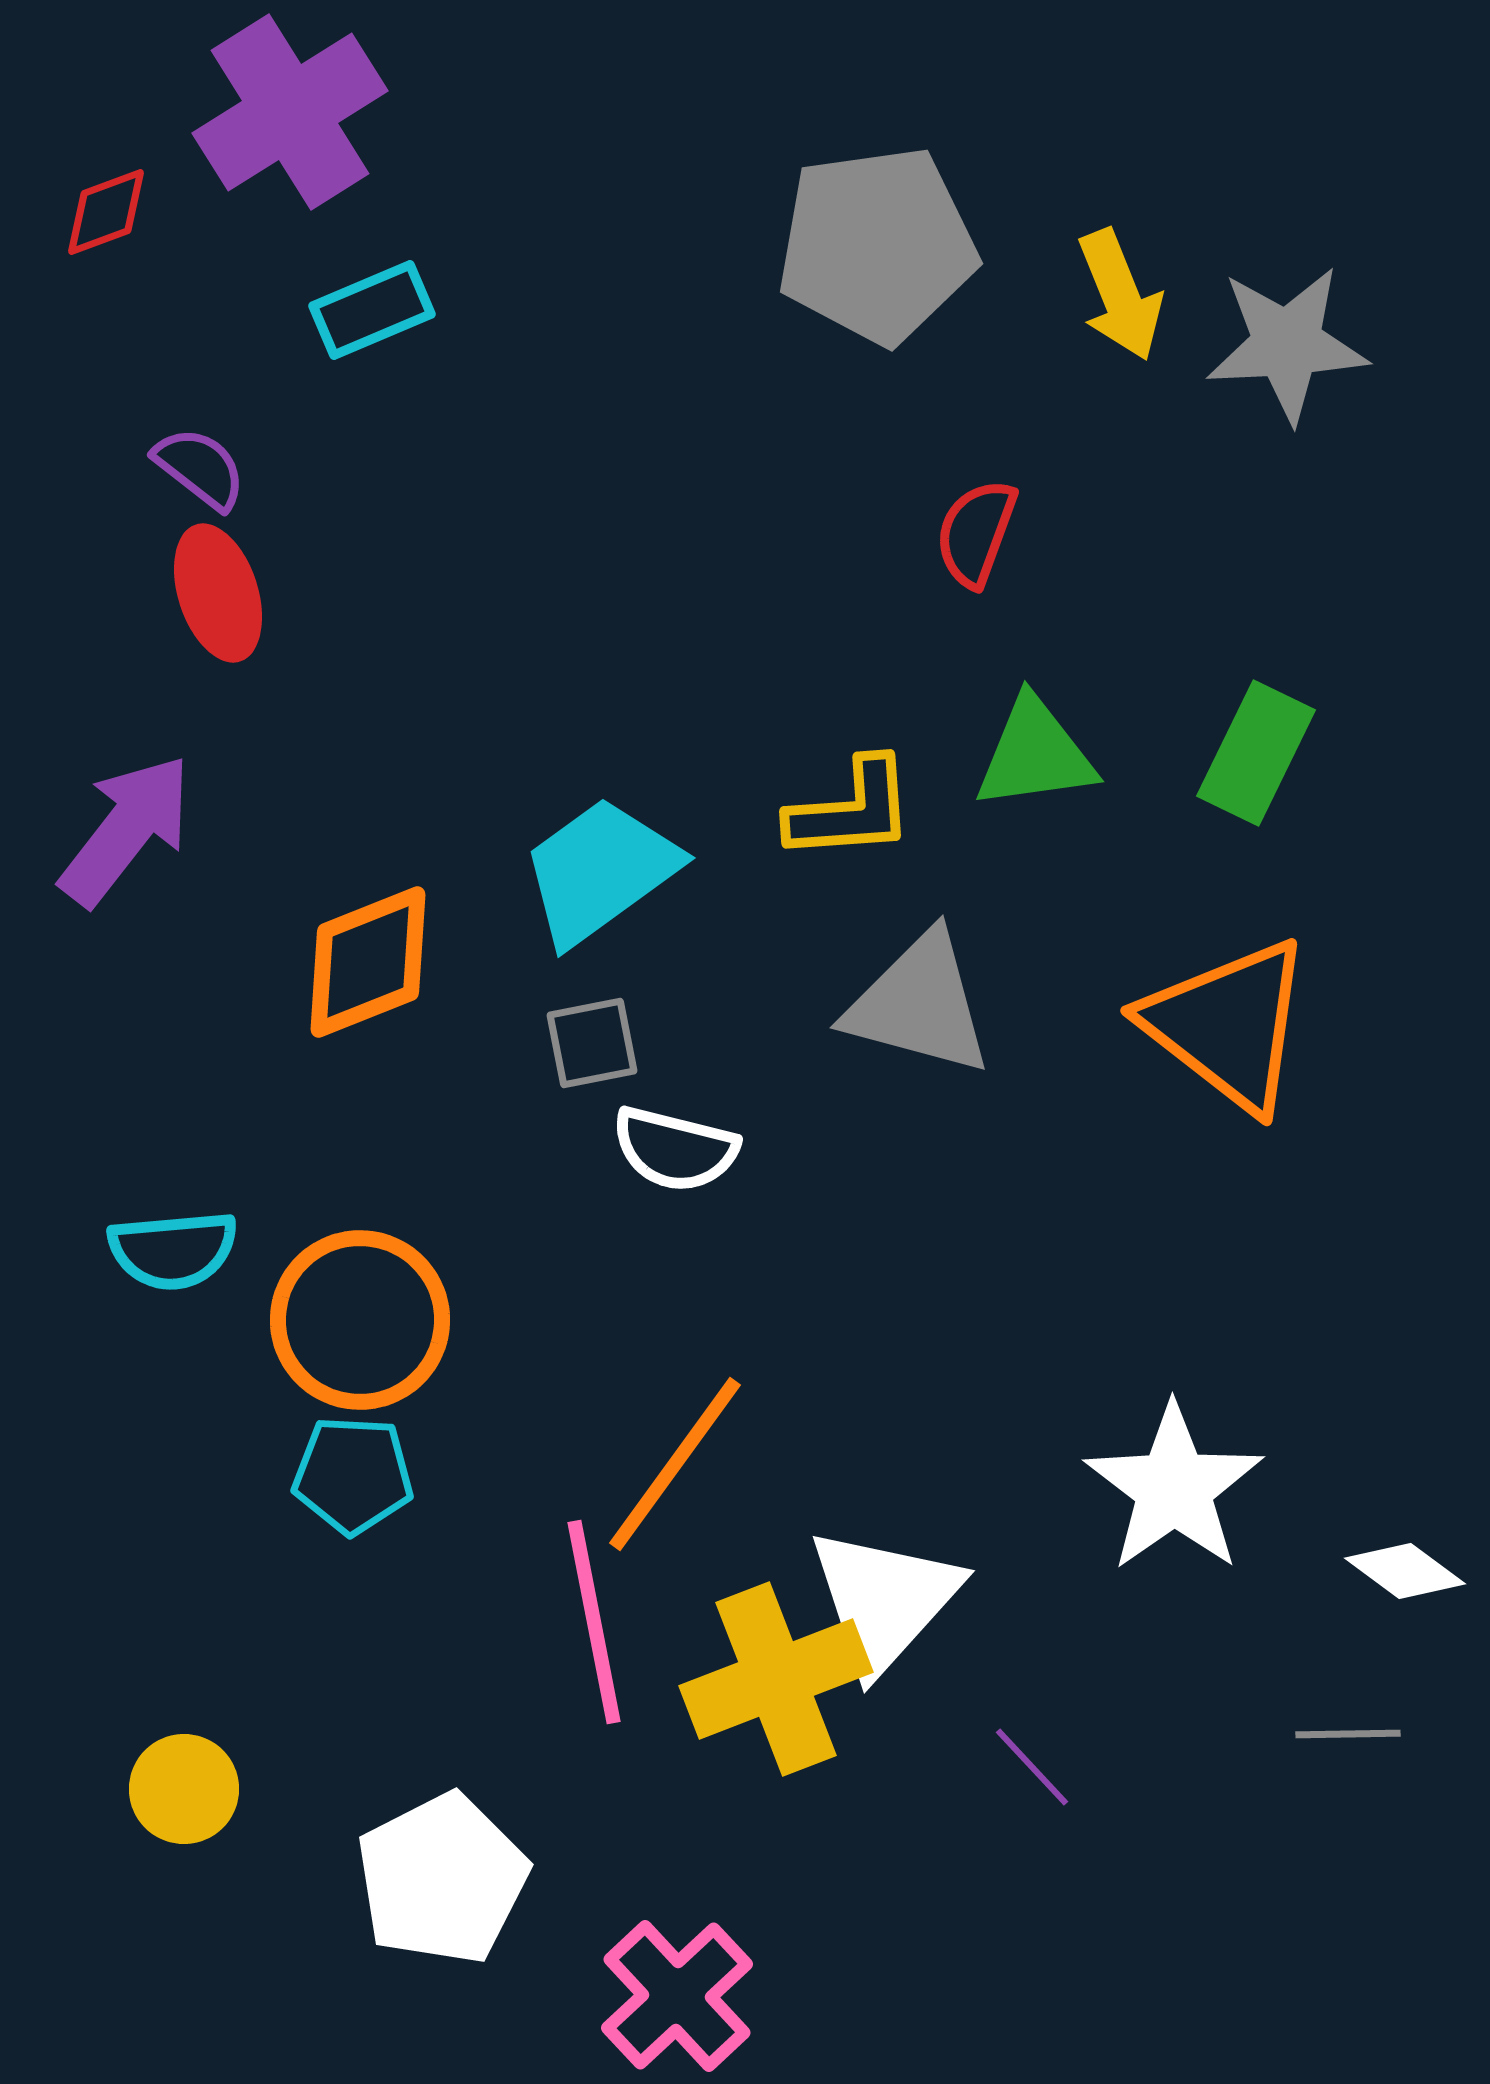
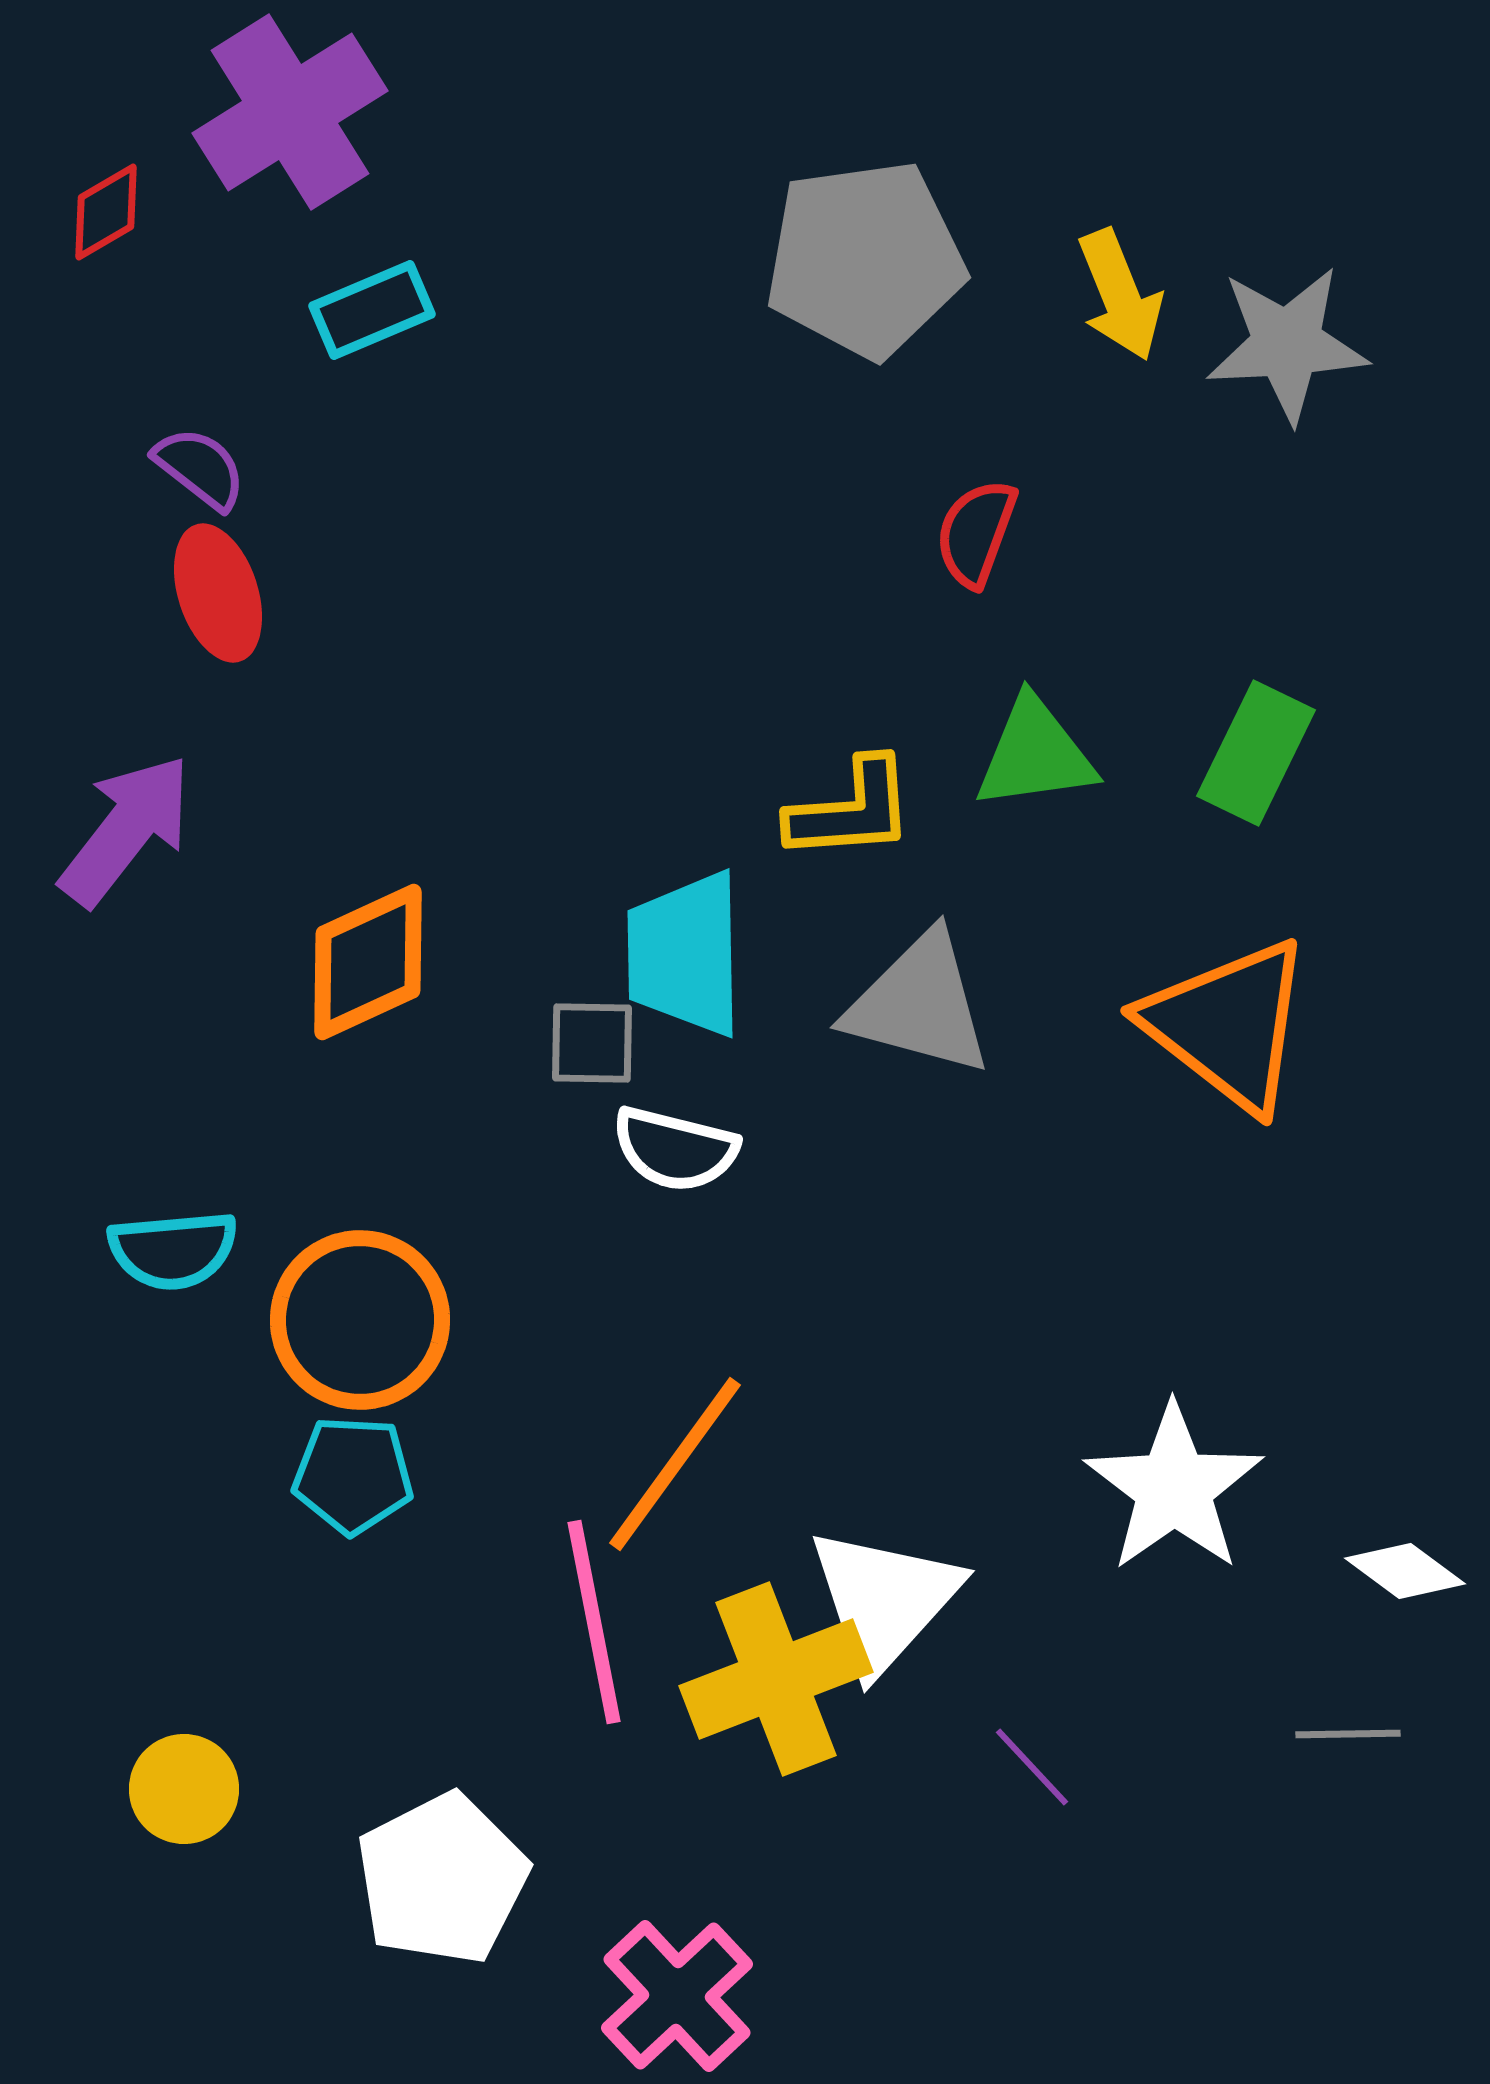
red diamond: rotated 10 degrees counterclockwise
gray pentagon: moved 12 px left, 14 px down
cyan trapezoid: moved 85 px right, 83 px down; rotated 55 degrees counterclockwise
orange diamond: rotated 3 degrees counterclockwise
gray square: rotated 12 degrees clockwise
